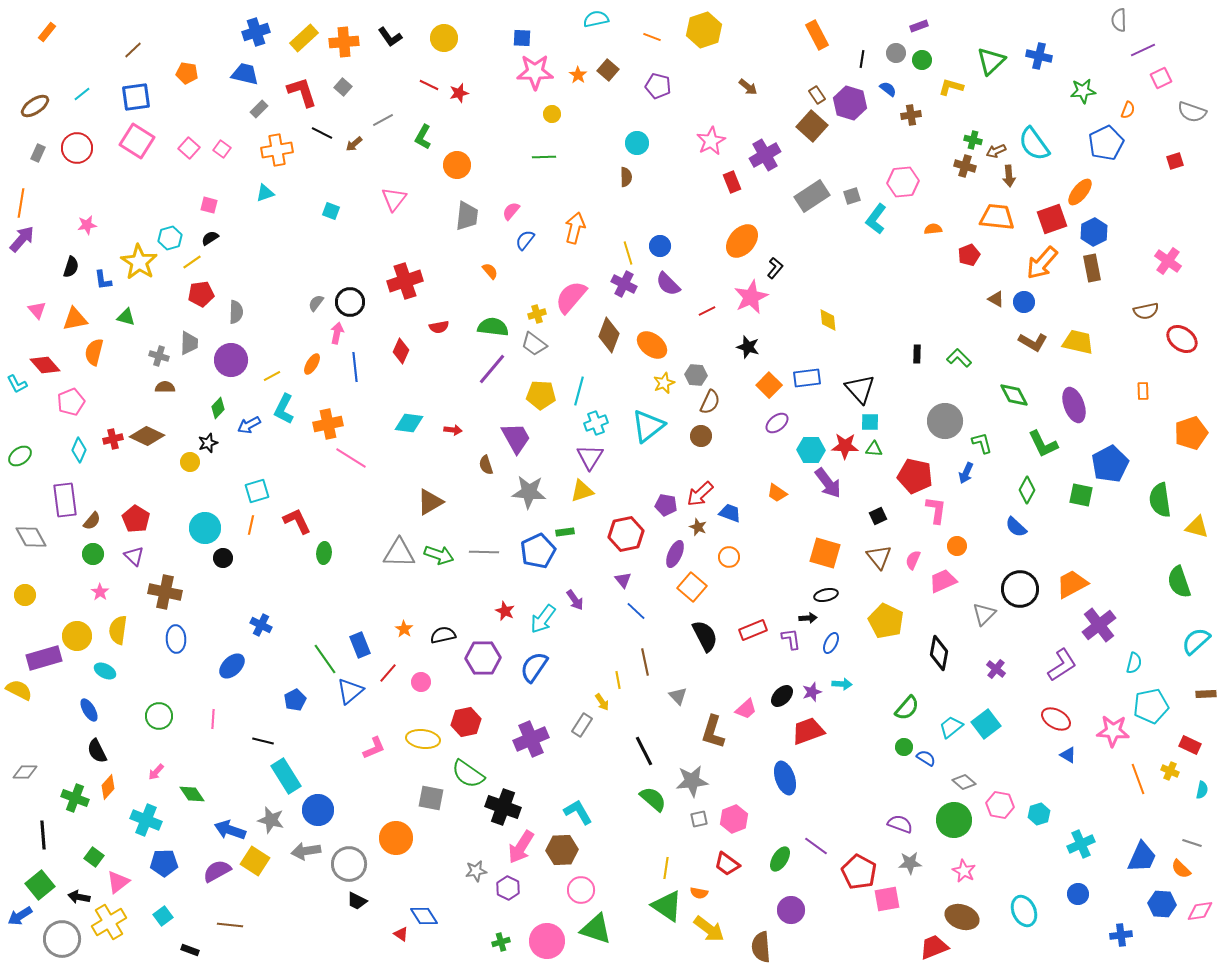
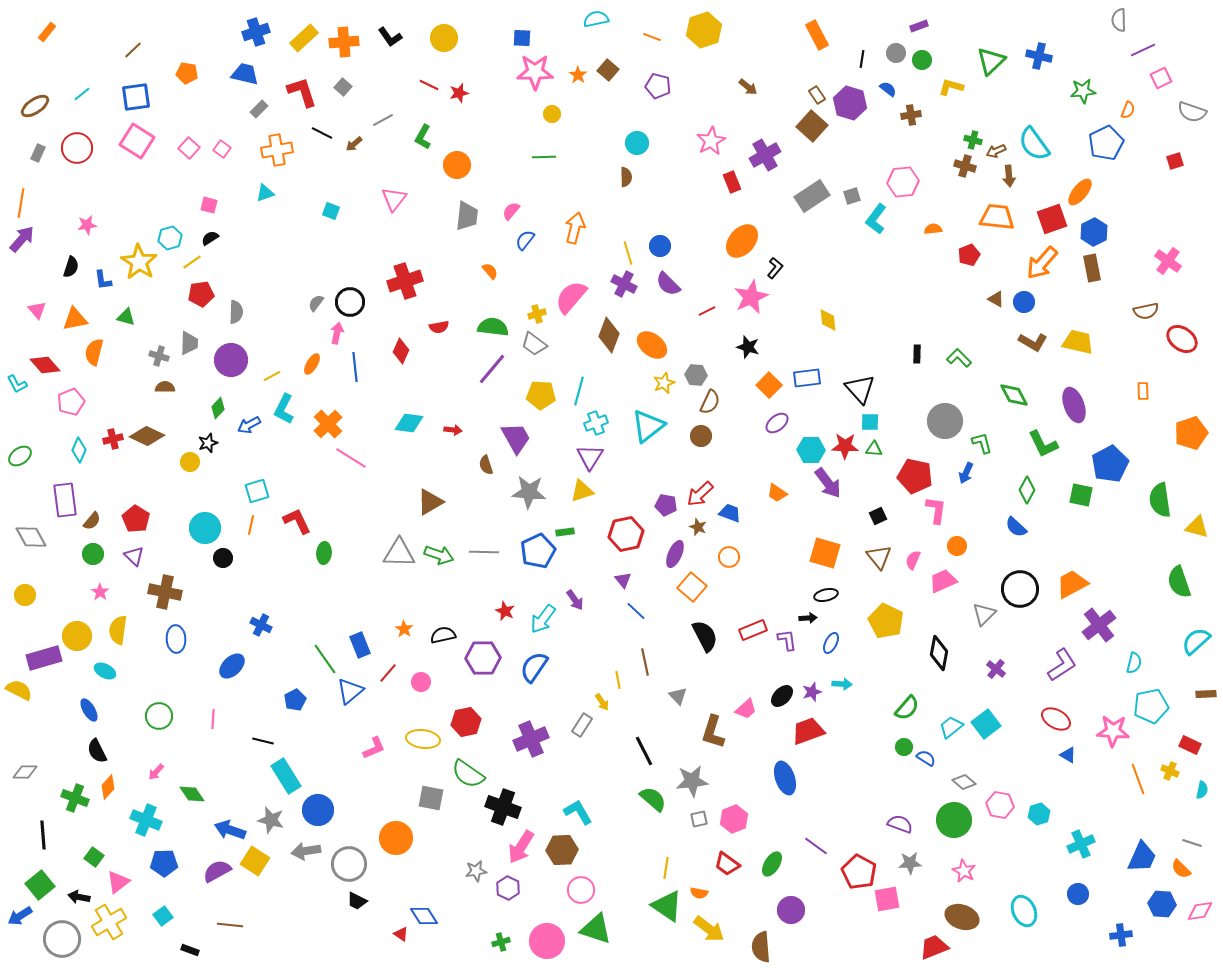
orange cross at (328, 424): rotated 32 degrees counterclockwise
purple L-shape at (791, 639): moved 4 px left, 1 px down
green ellipse at (780, 859): moved 8 px left, 5 px down
